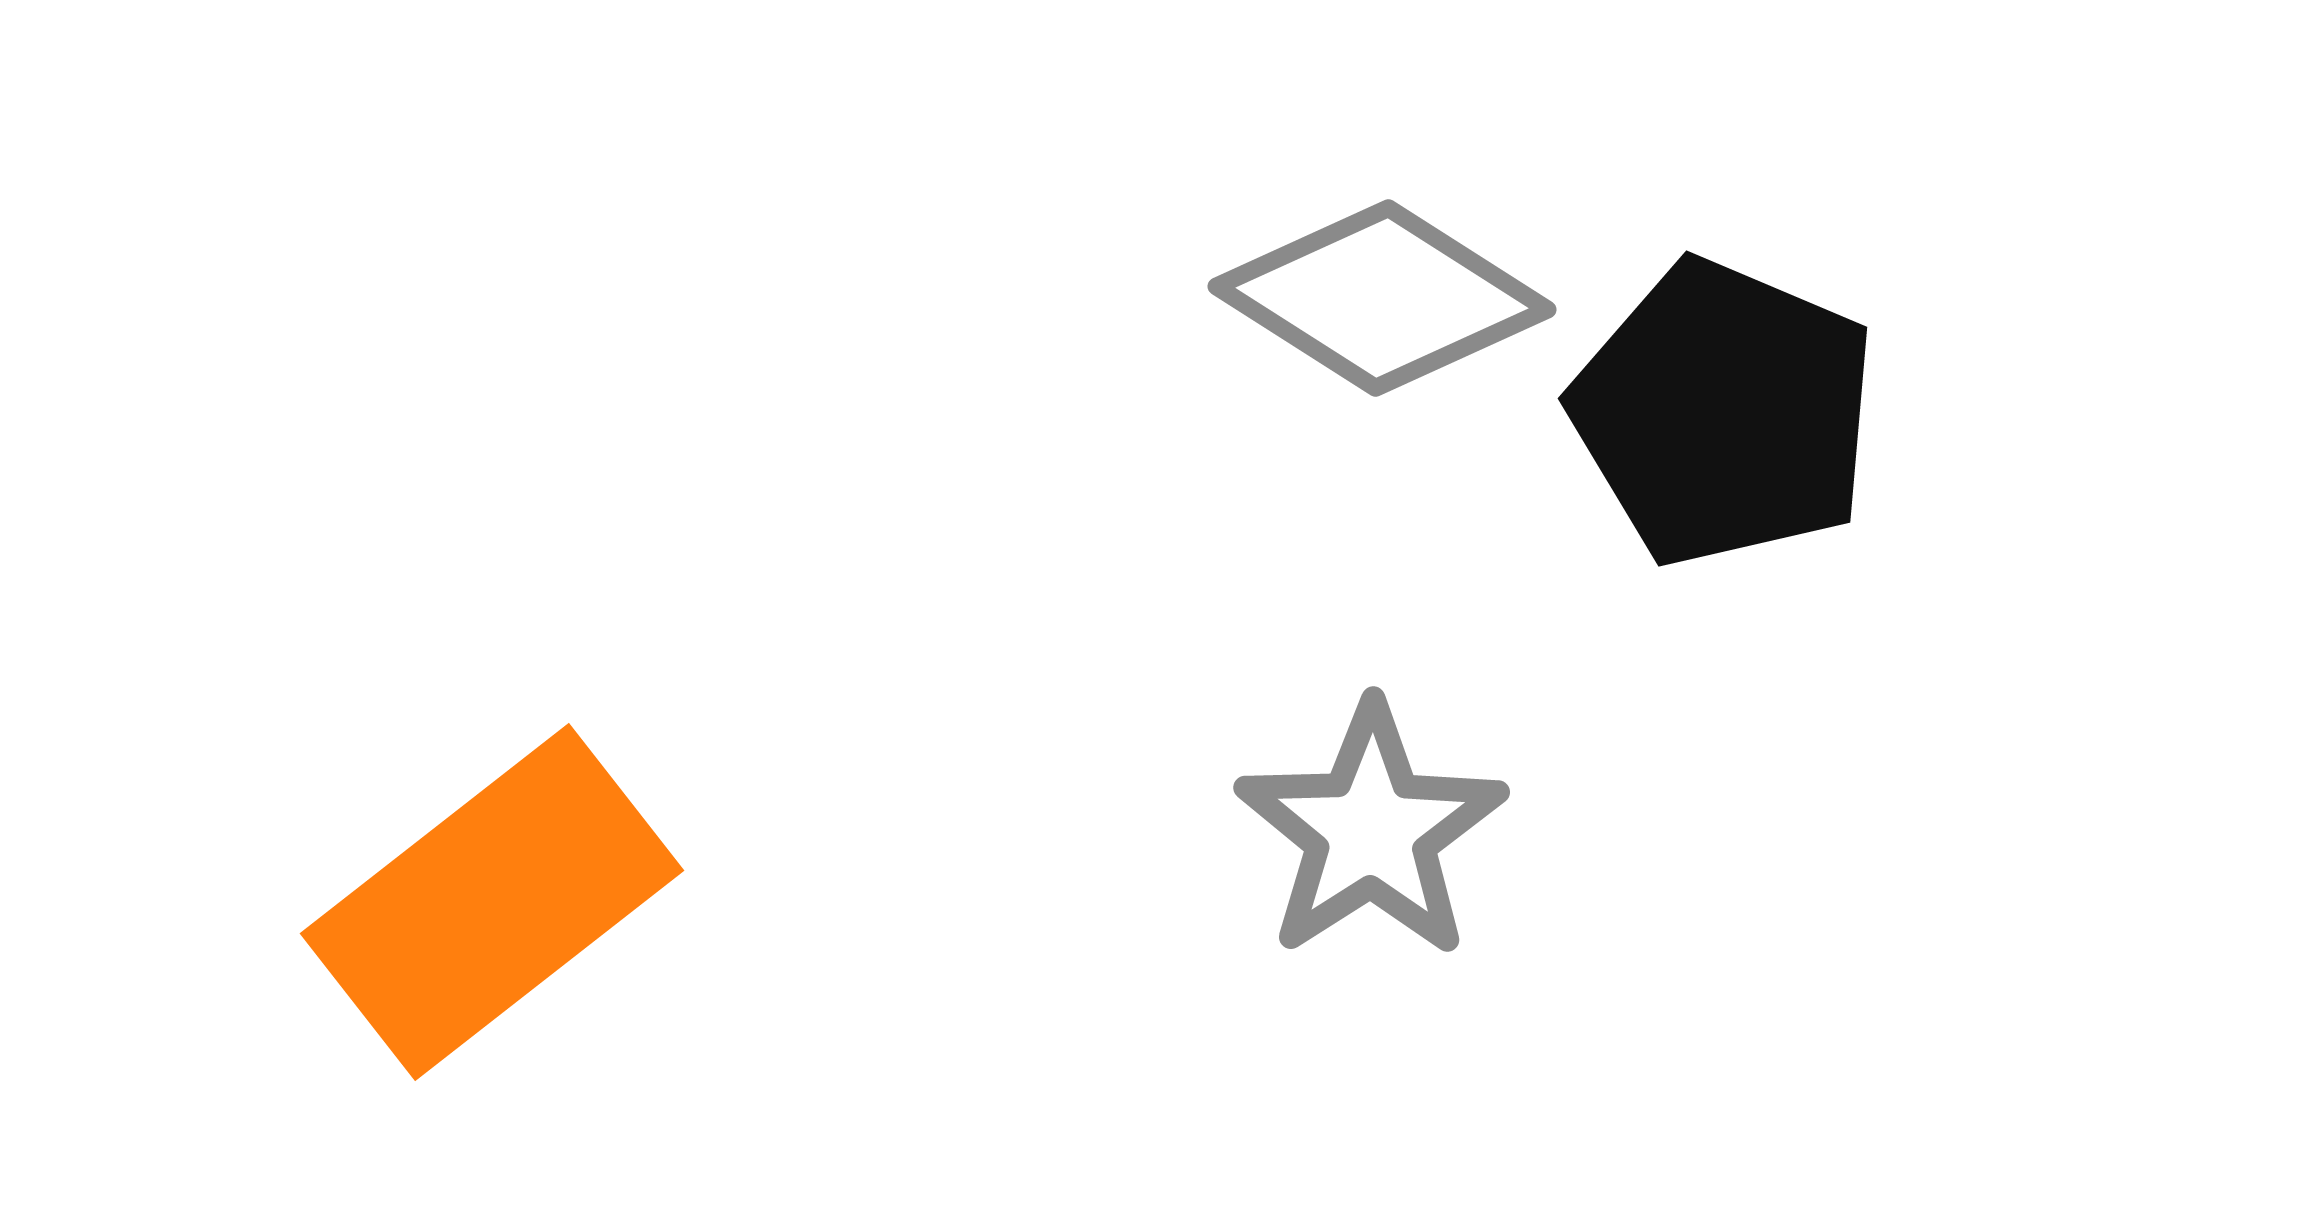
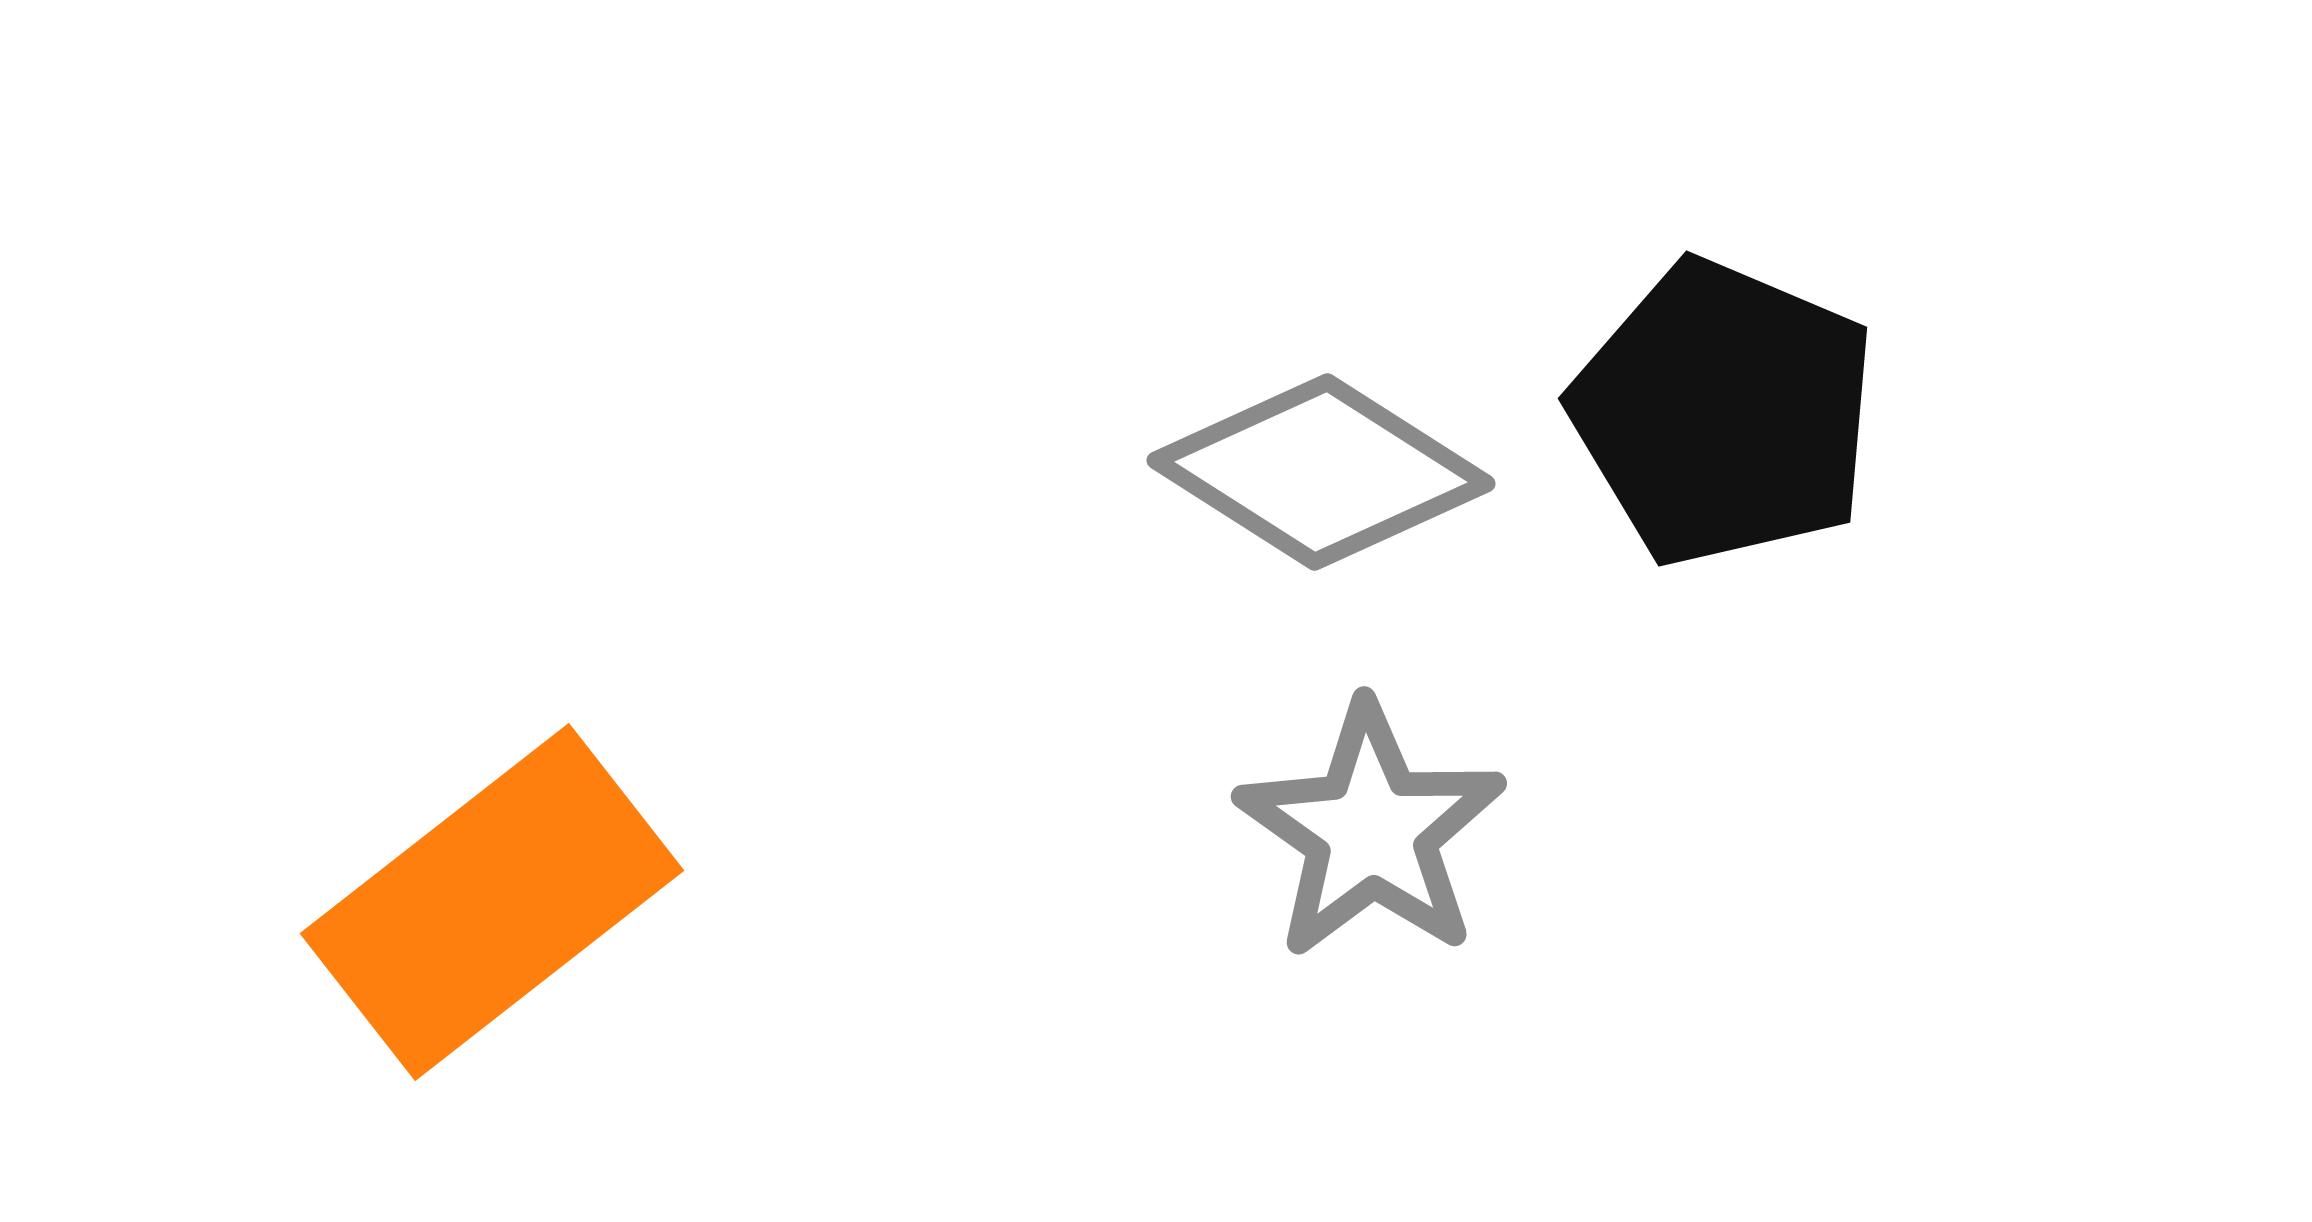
gray diamond: moved 61 px left, 174 px down
gray star: rotated 4 degrees counterclockwise
